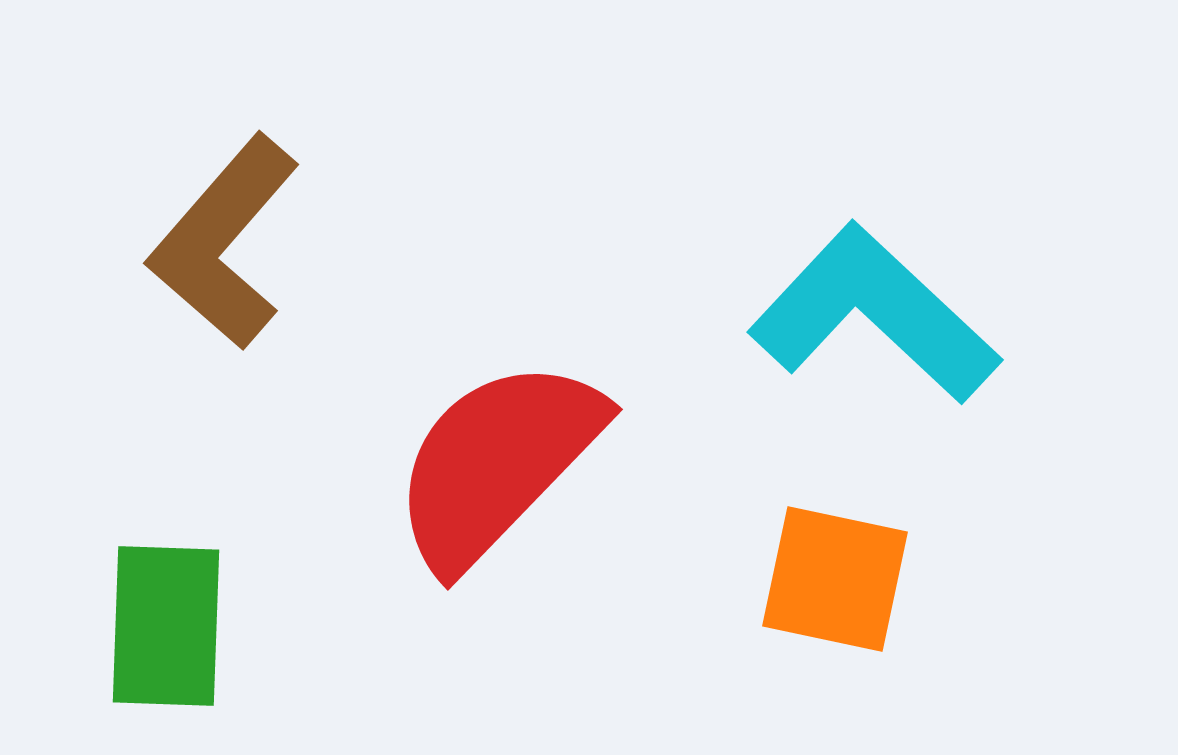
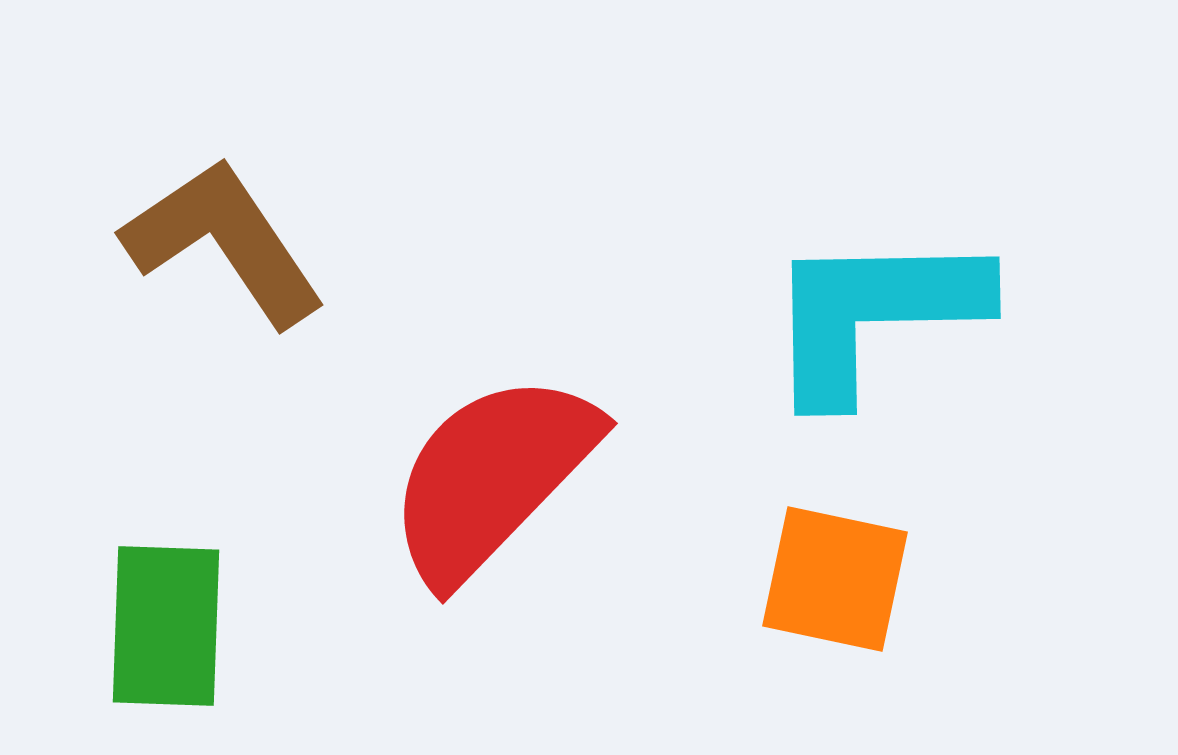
brown L-shape: rotated 105 degrees clockwise
cyan L-shape: rotated 44 degrees counterclockwise
red semicircle: moved 5 px left, 14 px down
